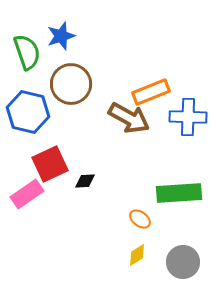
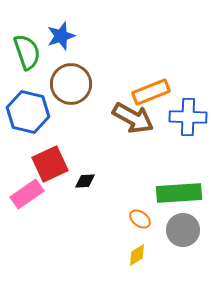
brown arrow: moved 4 px right
gray circle: moved 32 px up
